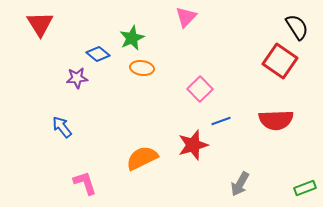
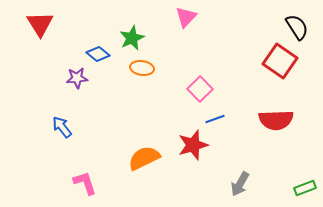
blue line: moved 6 px left, 2 px up
orange semicircle: moved 2 px right
